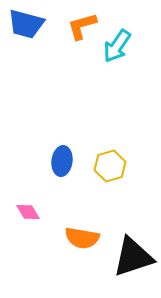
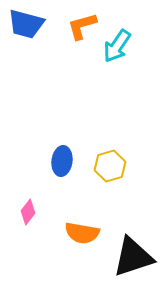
pink diamond: rotated 70 degrees clockwise
orange semicircle: moved 5 px up
